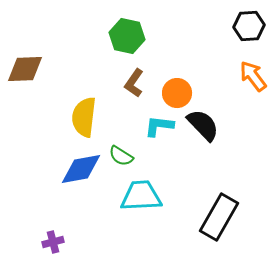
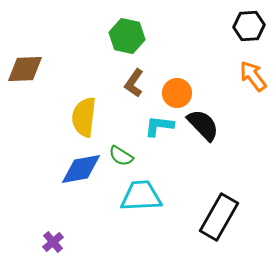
purple cross: rotated 25 degrees counterclockwise
